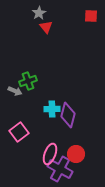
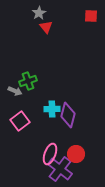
pink square: moved 1 px right, 11 px up
purple cross: rotated 10 degrees clockwise
